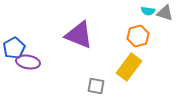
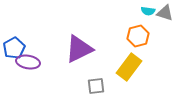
purple triangle: moved 14 px down; rotated 48 degrees counterclockwise
gray square: rotated 18 degrees counterclockwise
